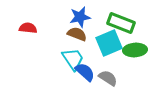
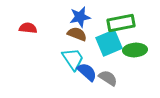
green rectangle: rotated 32 degrees counterclockwise
blue semicircle: moved 2 px right
